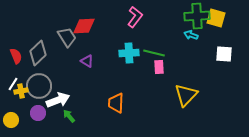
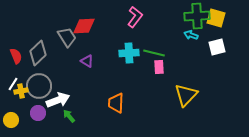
white square: moved 7 px left, 7 px up; rotated 18 degrees counterclockwise
